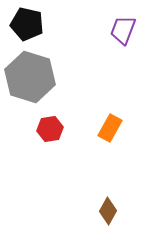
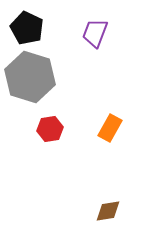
black pentagon: moved 4 px down; rotated 12 degrees clockwise
purple trapezoid: moved 28 px left, 3 px down
brown diamond: rotated 52 degrees clockwise
